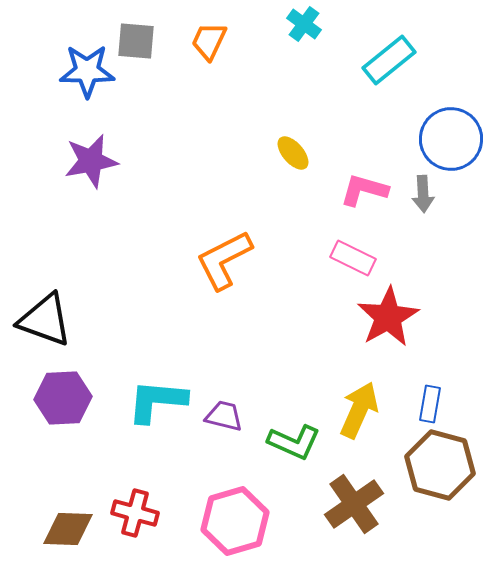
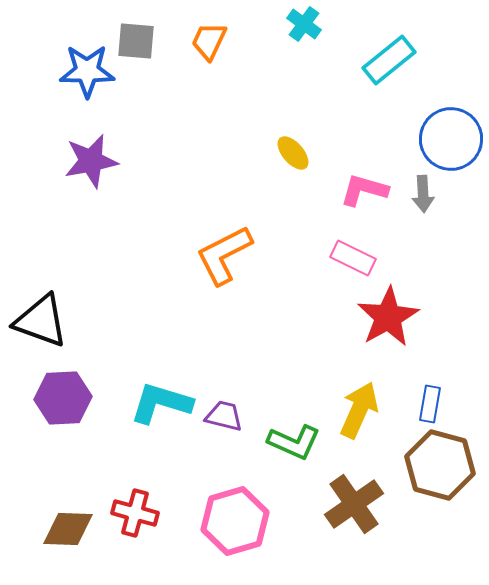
orange L-shape: moved 5 px up
black triangle: moved 4 px left, 1 px down
cyan L-shape: moved 4 px right, 2 px down; rotated 12 degrees clockwise
